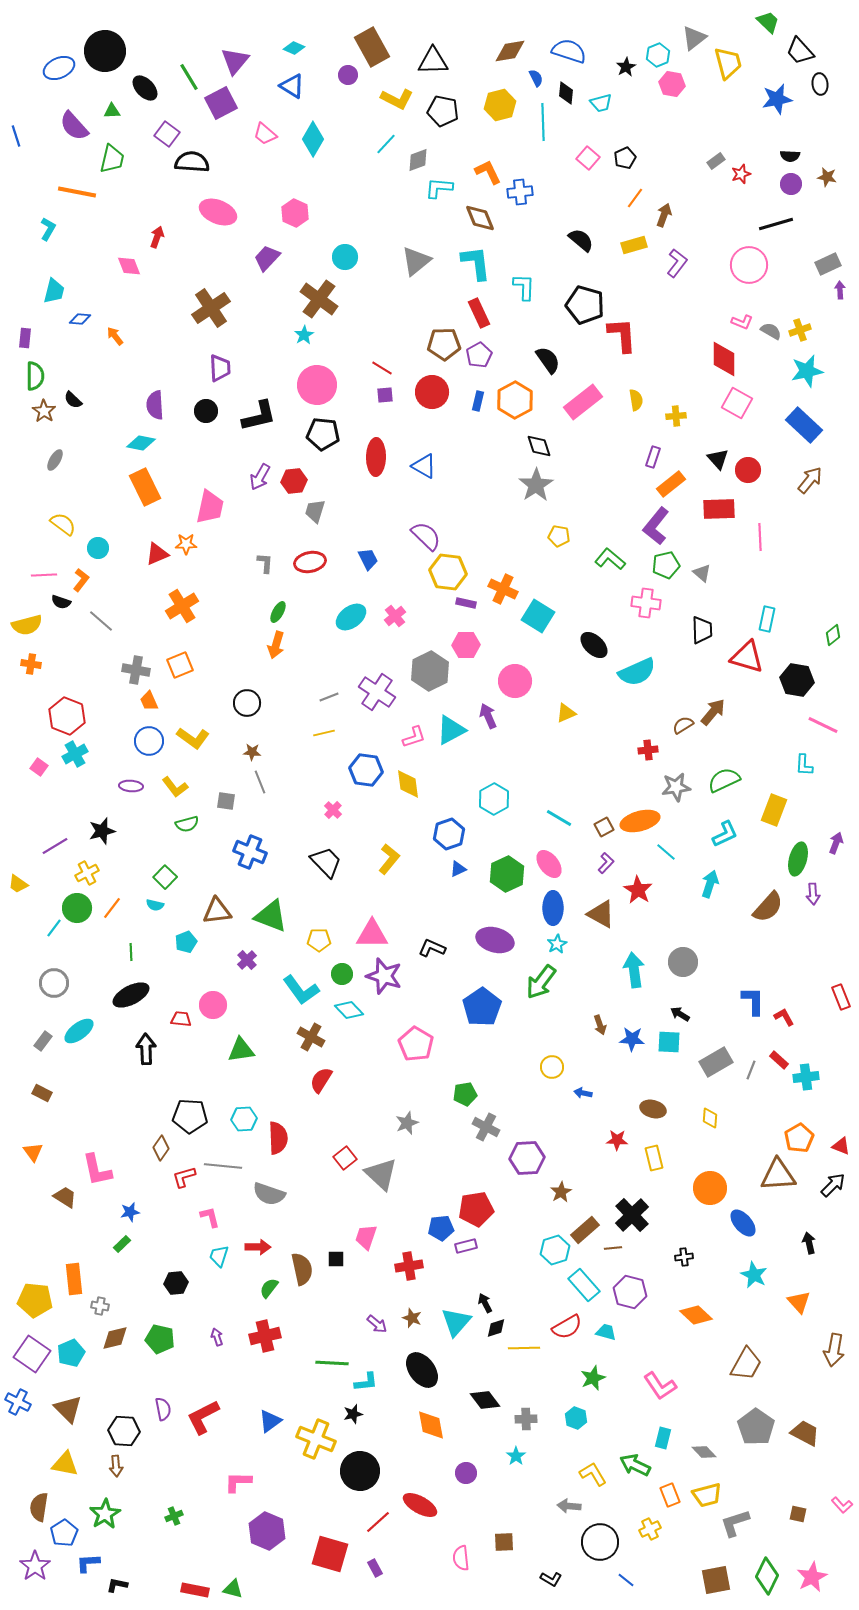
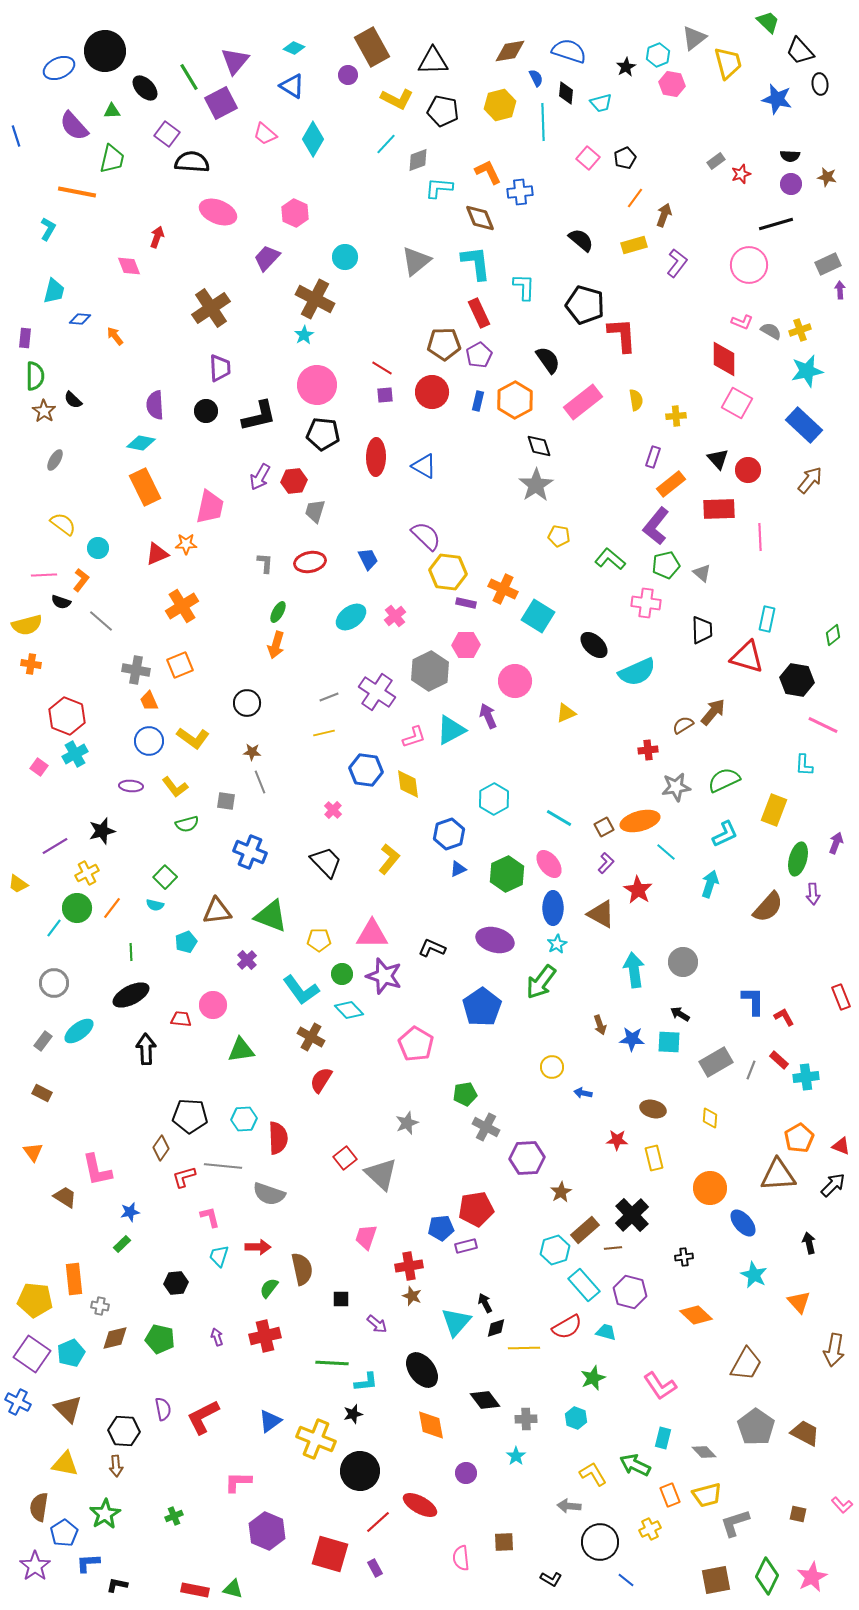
blue star at (777, 99): rotated 24 degrees clockwise
brown cross at (319, 299): moved 4 px left; rotated 9 degrees counterclockwise
black square at (336, 1259): moved 5 px right, 40 px down
brown star at (412, 1318): moved 22 px up
